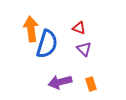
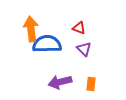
blue semicircle: rotated 108 degrees counterclockwise
orange rectangle: rotated 24 degrees clockwise
